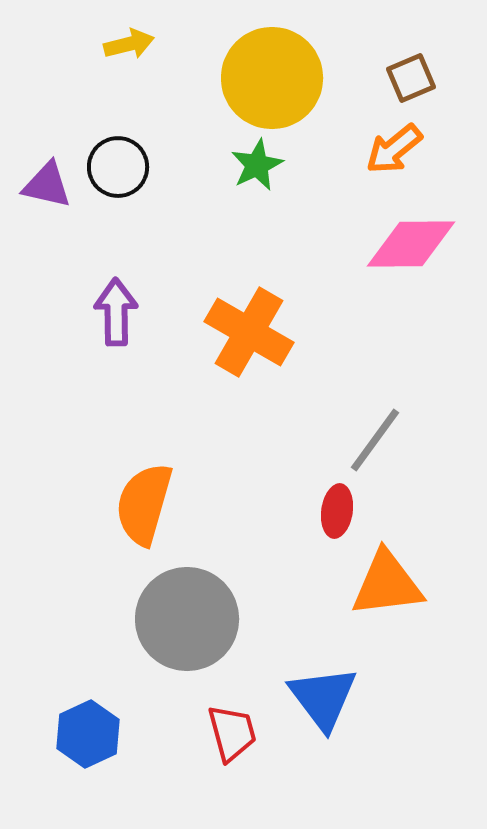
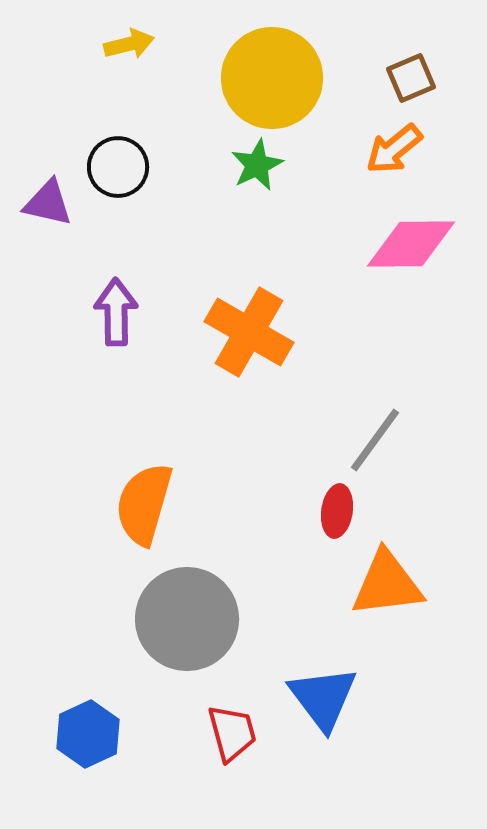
purple triangle: moved 1 px right, 18 px down
